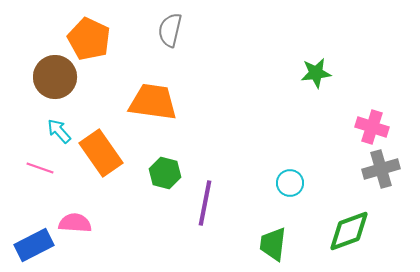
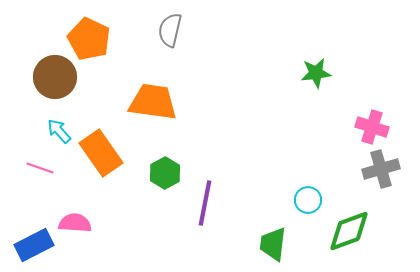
green hexagon: rotated 16 degrees clockwise
cyan circle: moved 18 px right, 17 px down
